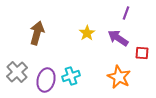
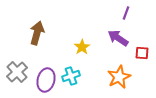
yellow star: moved 5 px left, 14 px down
orange star: rotated 20 degrees clockwise
